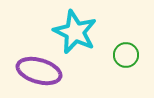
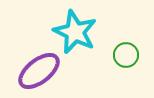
purple ellipse: rotated 54 degrees counterclockwise
